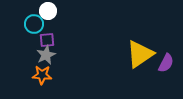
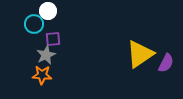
purple square: moved 6 px right, 1 px up
